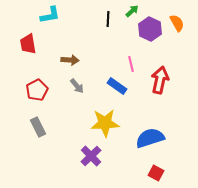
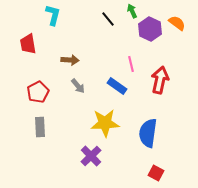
green arrow: rotated 72 degrees counterclockwise
cyan L-shape: moved 3 px right; rotated 65 degrees counterclockwise
black line: rotated 42 degrees counterclockwise
orange semicircle: rotated 24 degrees counterclockwise
gray arrow: moved 1 px right
red pentagon: moved 1 px right, 2 px down
gray rectangle: moved 2 px right; rotated 24 degrees clockwise
blue semicircle: moved 2 px left, 5 px up; rotated 64 degrees counterclockwise
